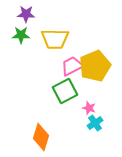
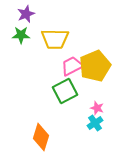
purple star: rotated 24 degrees counterclockwise
pink star: moved 8 px right
